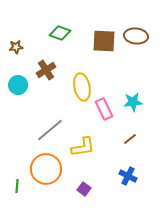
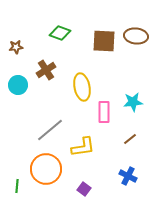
pink rectangle: moved 3 px down; rotated 25 degrees clockwise
